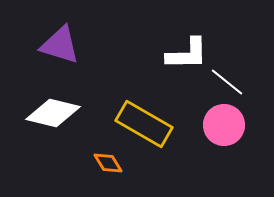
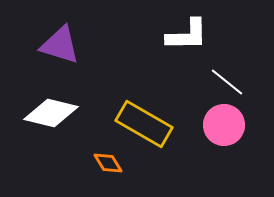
white L-shape: moved 19 px up
white diamond: moved 2 px left
